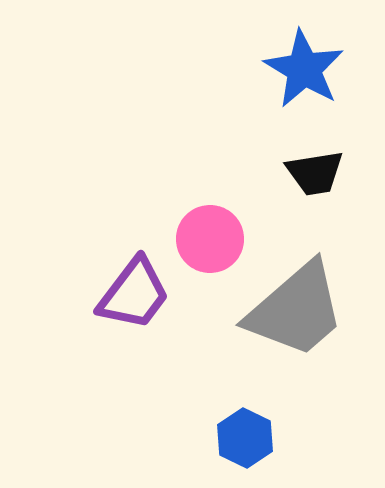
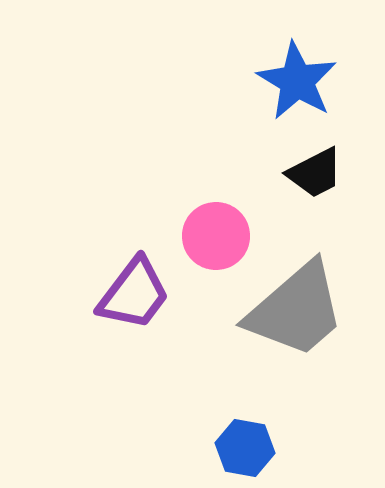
blue star: moved 7 px left, 12 px down
black trapezoid: rotated 18 degrees counterclockwise
pink circle: moved 6 px right, 3 px up
blue hexagon: moved 10 px down; rotated 16 degrees counterclockwise
